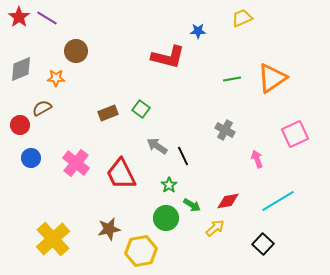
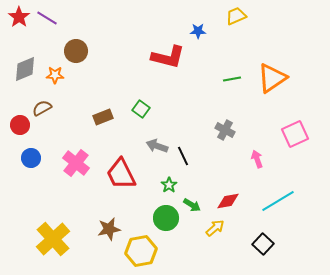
yellow trapezoid: moved 6 px left, 2 px up
gray diamond: moved 4 px right
orange star: moved 1 px left, 3 px up
brown rectangle: moved 5 px left, 4 px down
gray arrow: rotated 15 degrees counterclockwise
